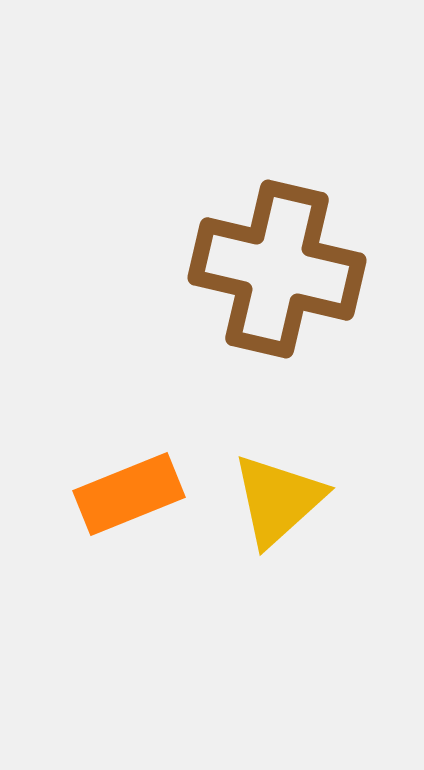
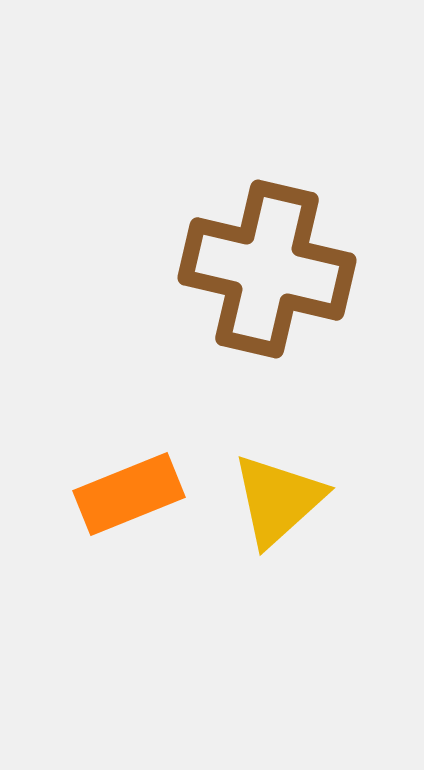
brown cross: moved 10 px left
